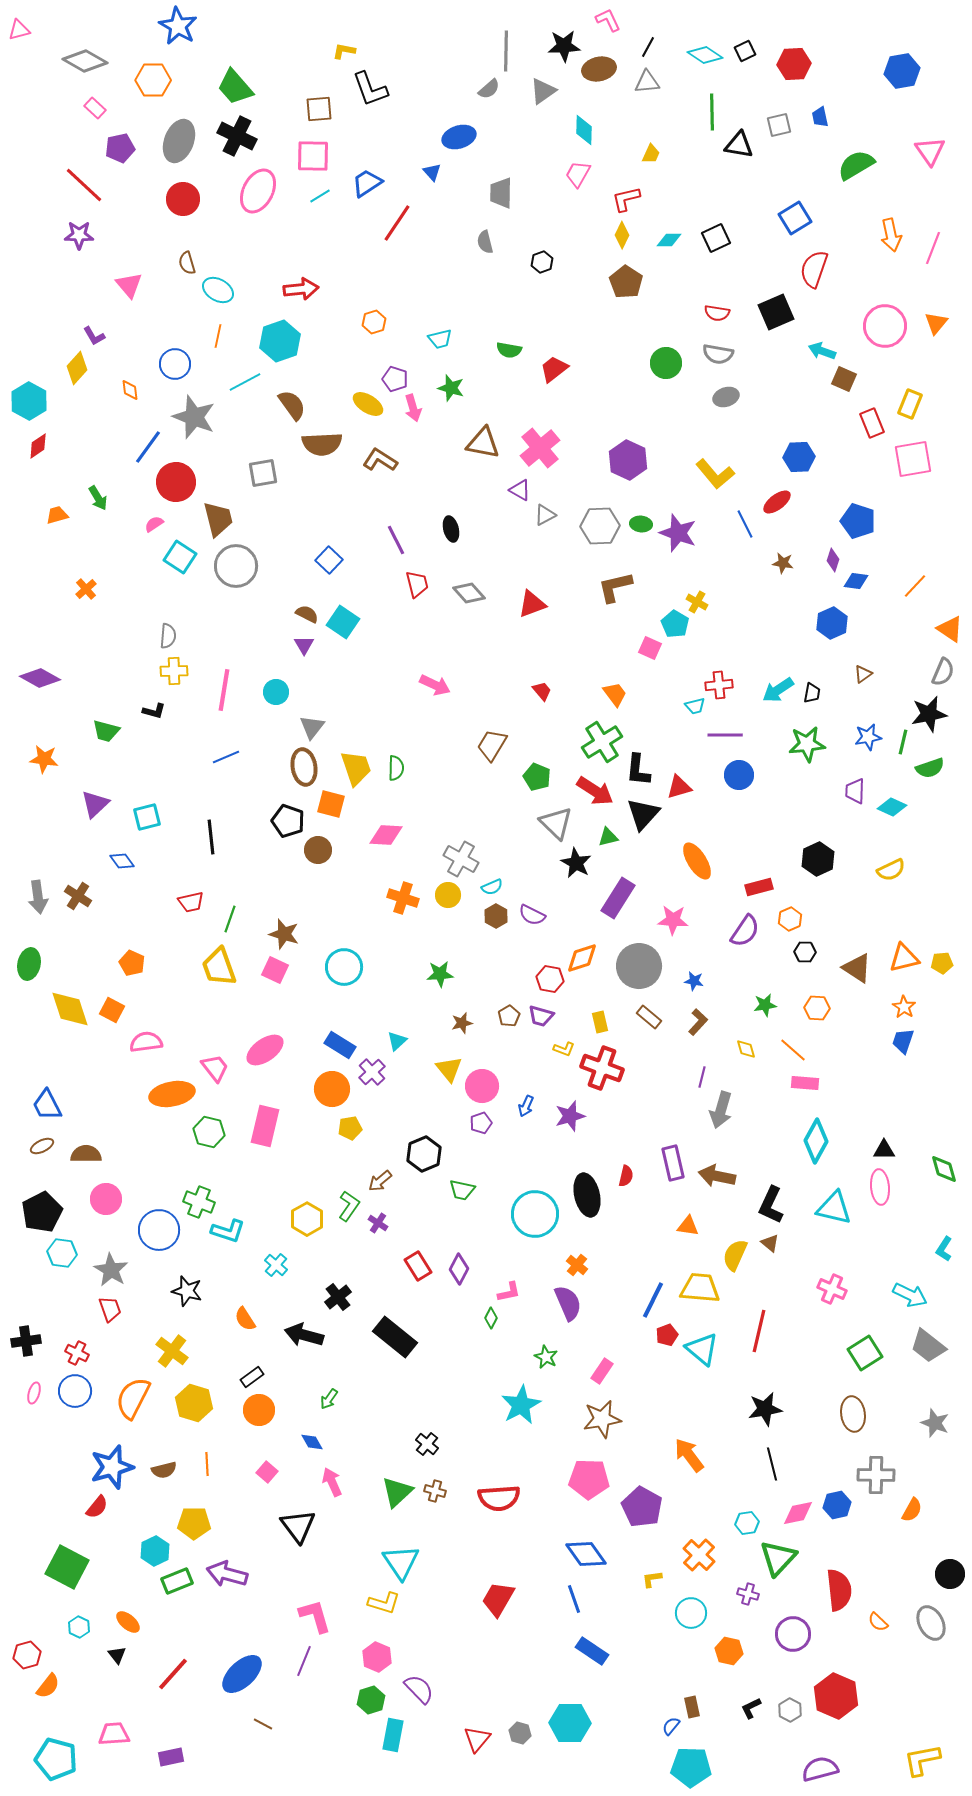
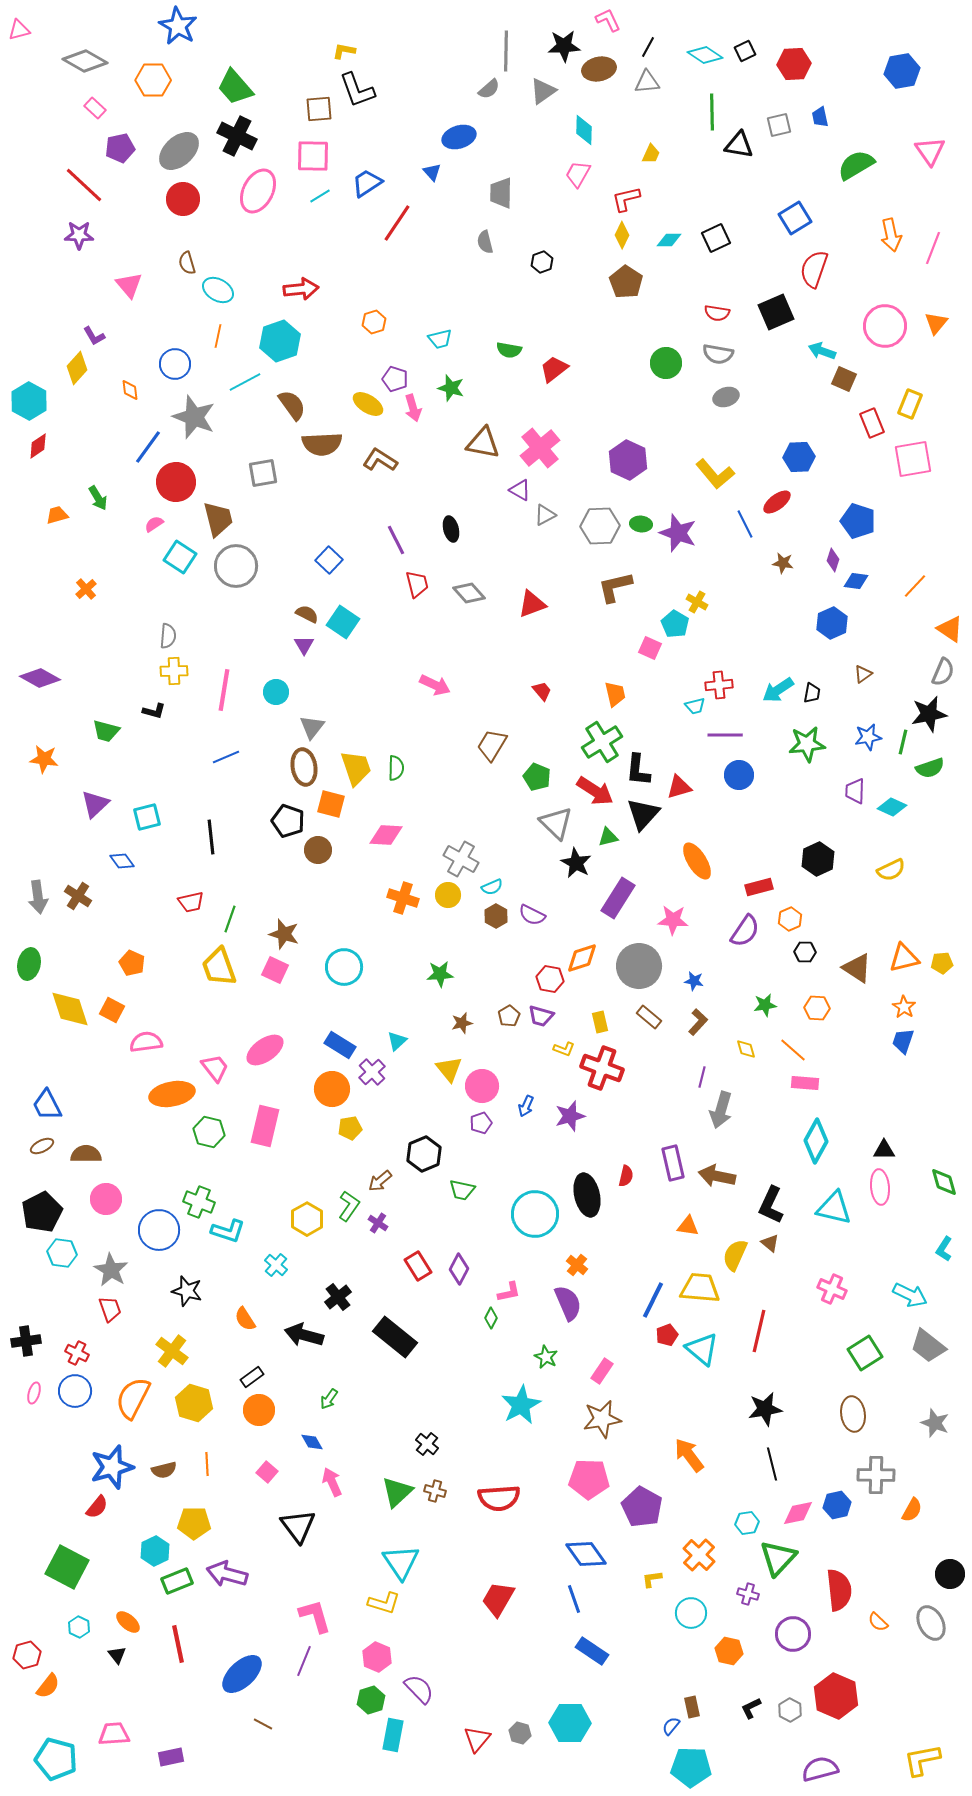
black L-shape at (370, 89): moved 13 px left, 1 px down
gray ellipse at (179, 141): moved 10 px down; rotated 27 degrees clockwise
orange trapezoid at (615, 694): rotated 24 degrees clockwise
green diamond at (944, 1169): moved 13 px down
red line at (173, 1674): moved 5 px right, 30 px up; rotated 54 degrees counterclockwise
